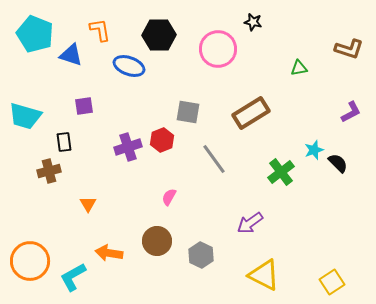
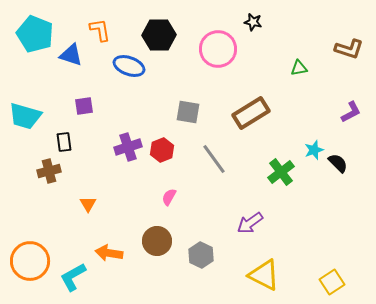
red hexagon: moved 10 px down
